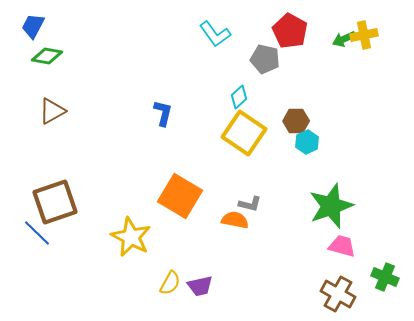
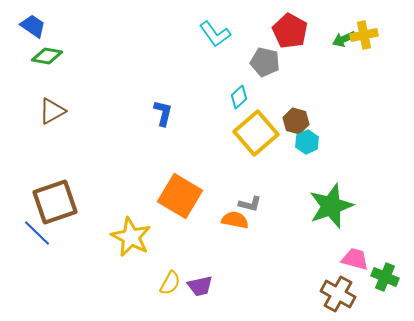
blue trapezoid: rotated 96 degrees clockwise
gray pentagon: moved 3 px down
brown hexagon: rotated 15 degrees clockwise
yellow square: moved 12 px right; rotated 15 degrees clockwise
pink trapezoid: moved 13 px right, 13 px down
